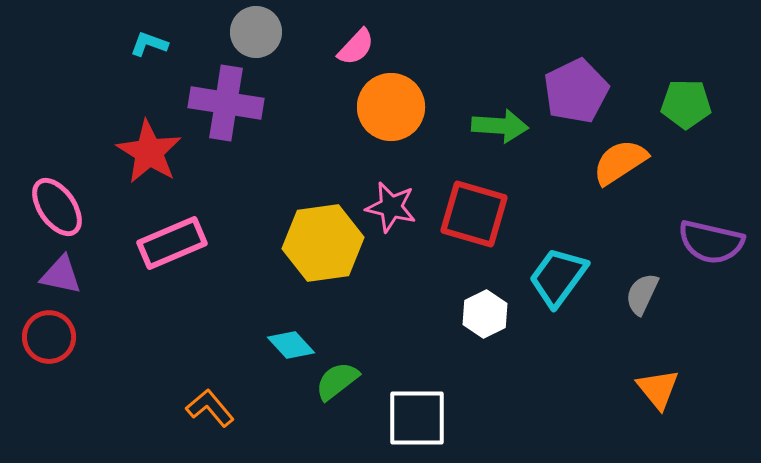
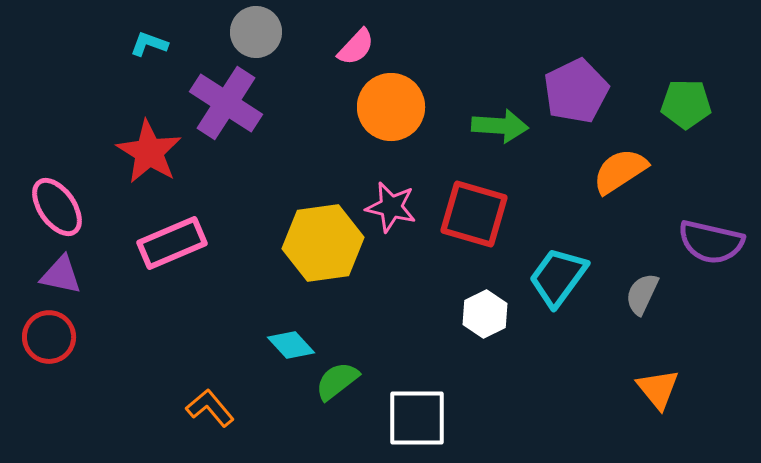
purple cross: rotated 24 degrees clockwise
orange semicircle: moved 9 px down
